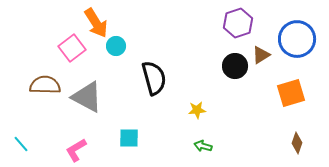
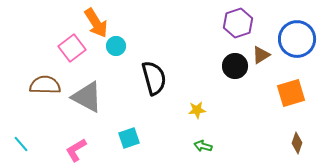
cyan square: rotated 20 degrees counterclockwise
